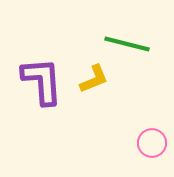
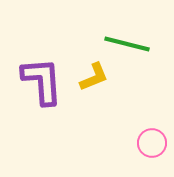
yellow L-shape: moved 2 px up
